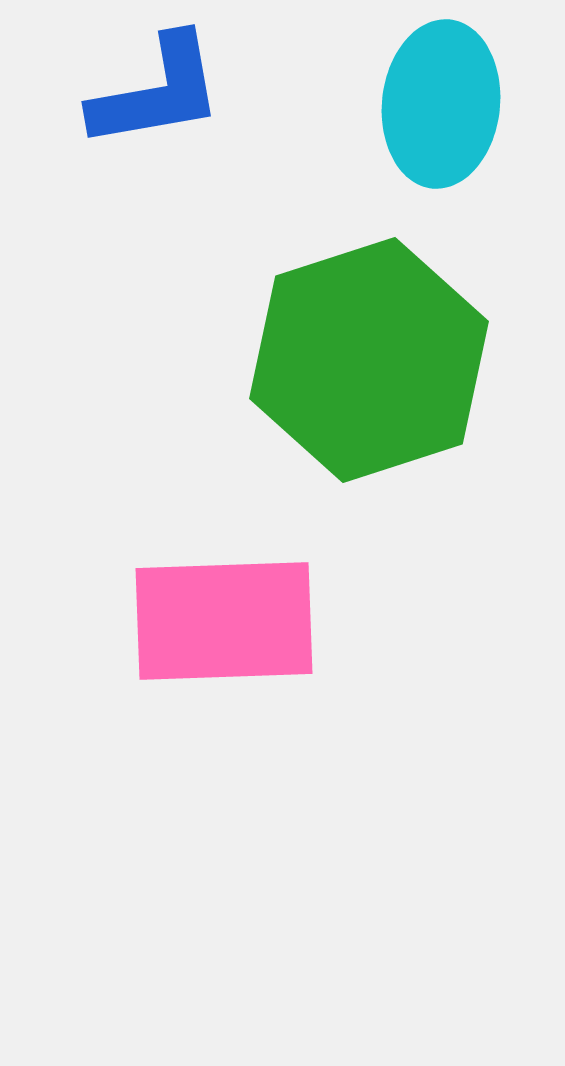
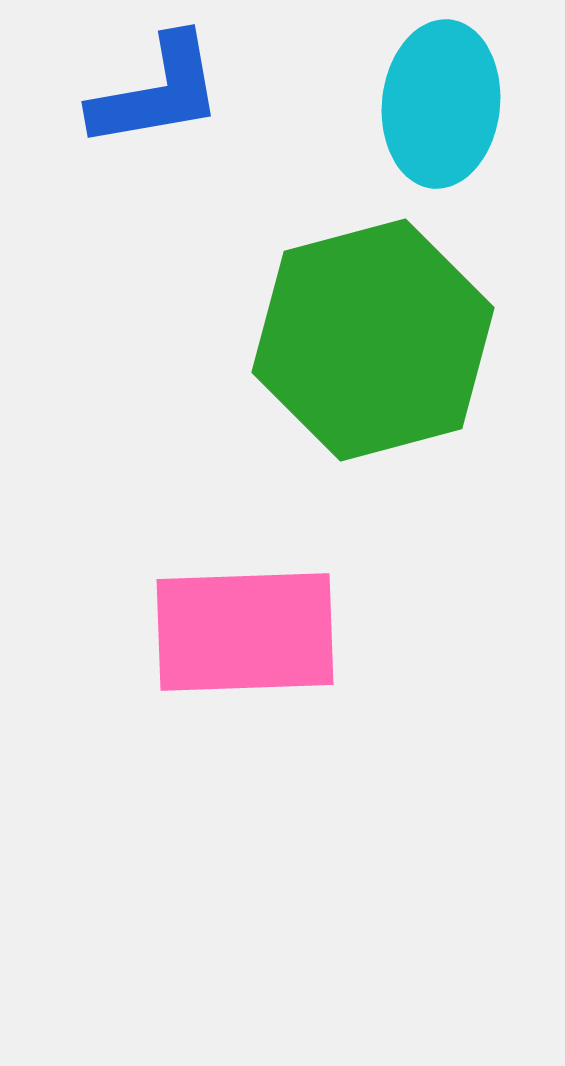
green hexagon: moved 4 px right, 20 px up; rotated 3 degrees clockwise
pink rectangle: moved 21 px right, 11 px down
